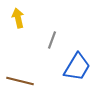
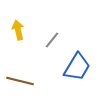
yellow arrow: moved 12 px down
gray line: rotated 18 degrees clockwise
